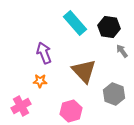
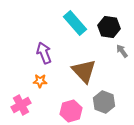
gray hexagon: moved 10 px left, 8 px down
pink cross: moved 1 px up
